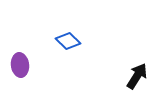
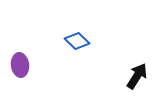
blue diamond: moved 9 px right
